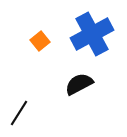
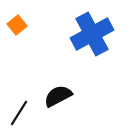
orange square: moved 23 px left, 16 px up
black semicircle: moved 21 px left, 12 px down
